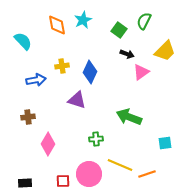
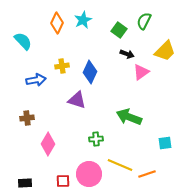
orange diamond: moved 2 px up; rotated 35 degrees clockwise
brown cross: moved 1 px left, 1 px down
